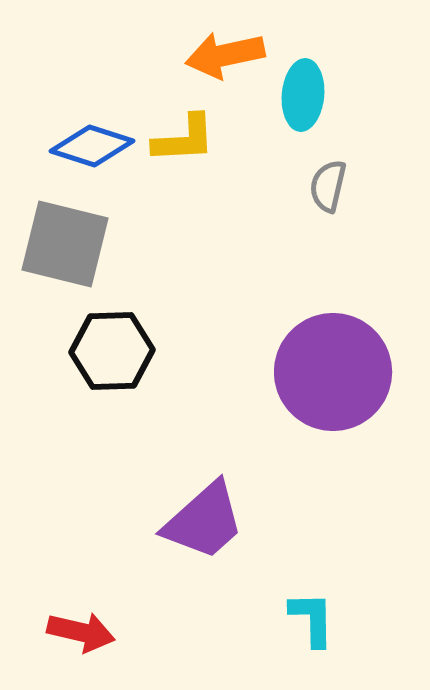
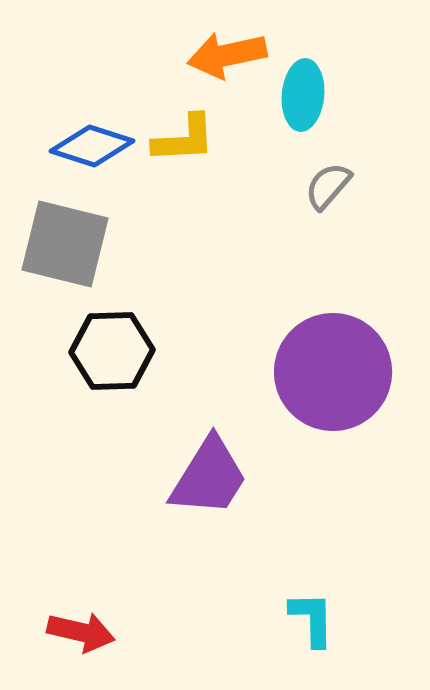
orange arrow: moved 2 px right
gray semicircle: rotated 28 degrees clockwise
purple trapezoid: moved 5 px right, 44 px up; rotated 16 degrees counterclockwise
